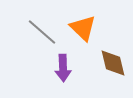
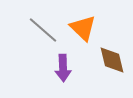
gray line: moved 1 px right, 2 px up
brown diamond: moved 1 px left, 3 px up
